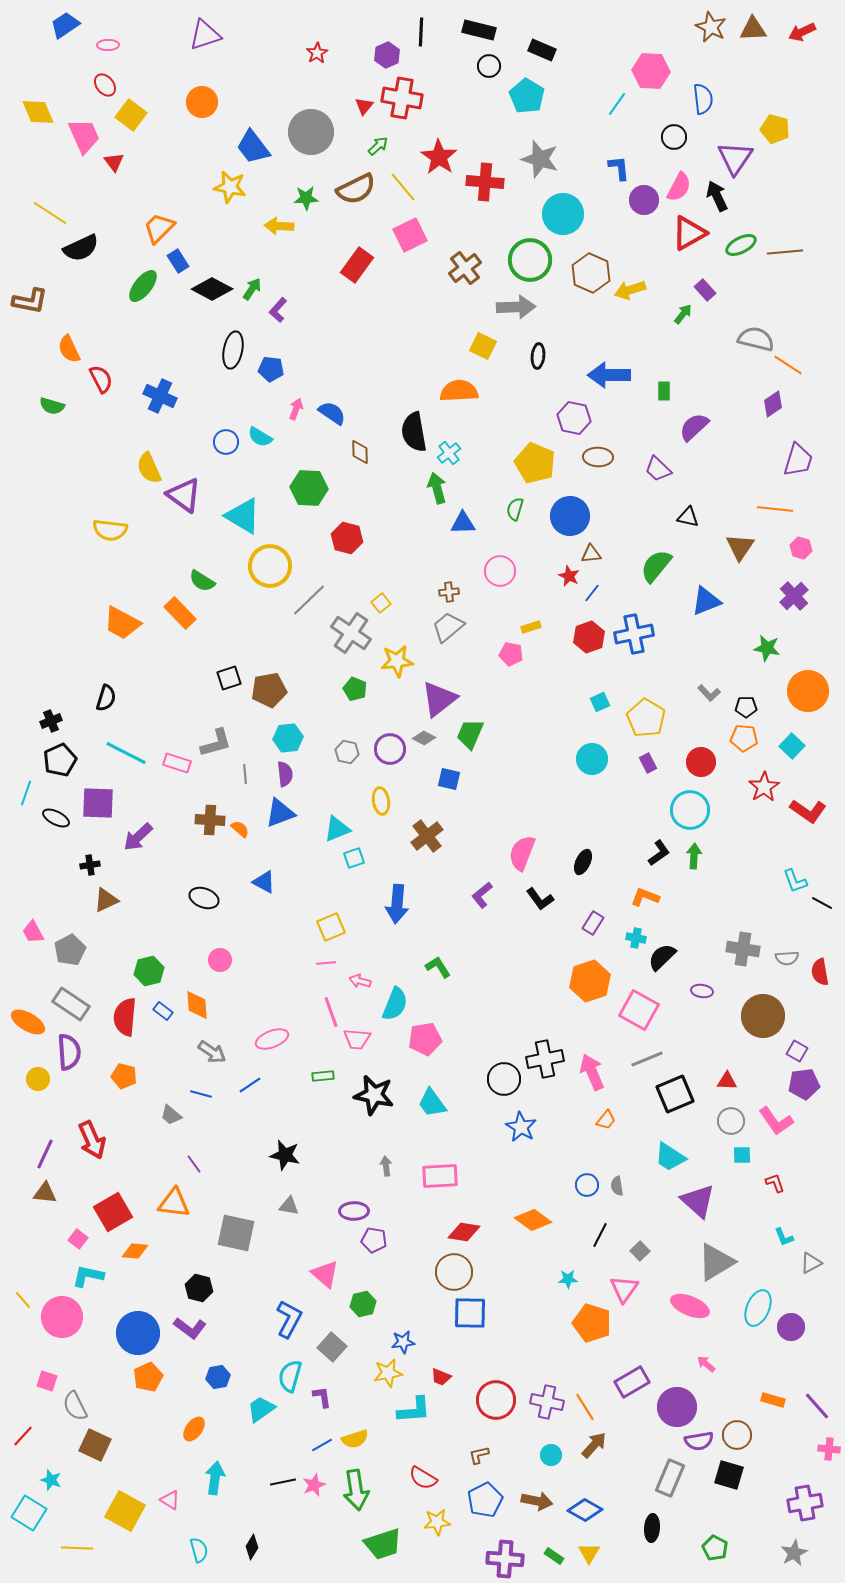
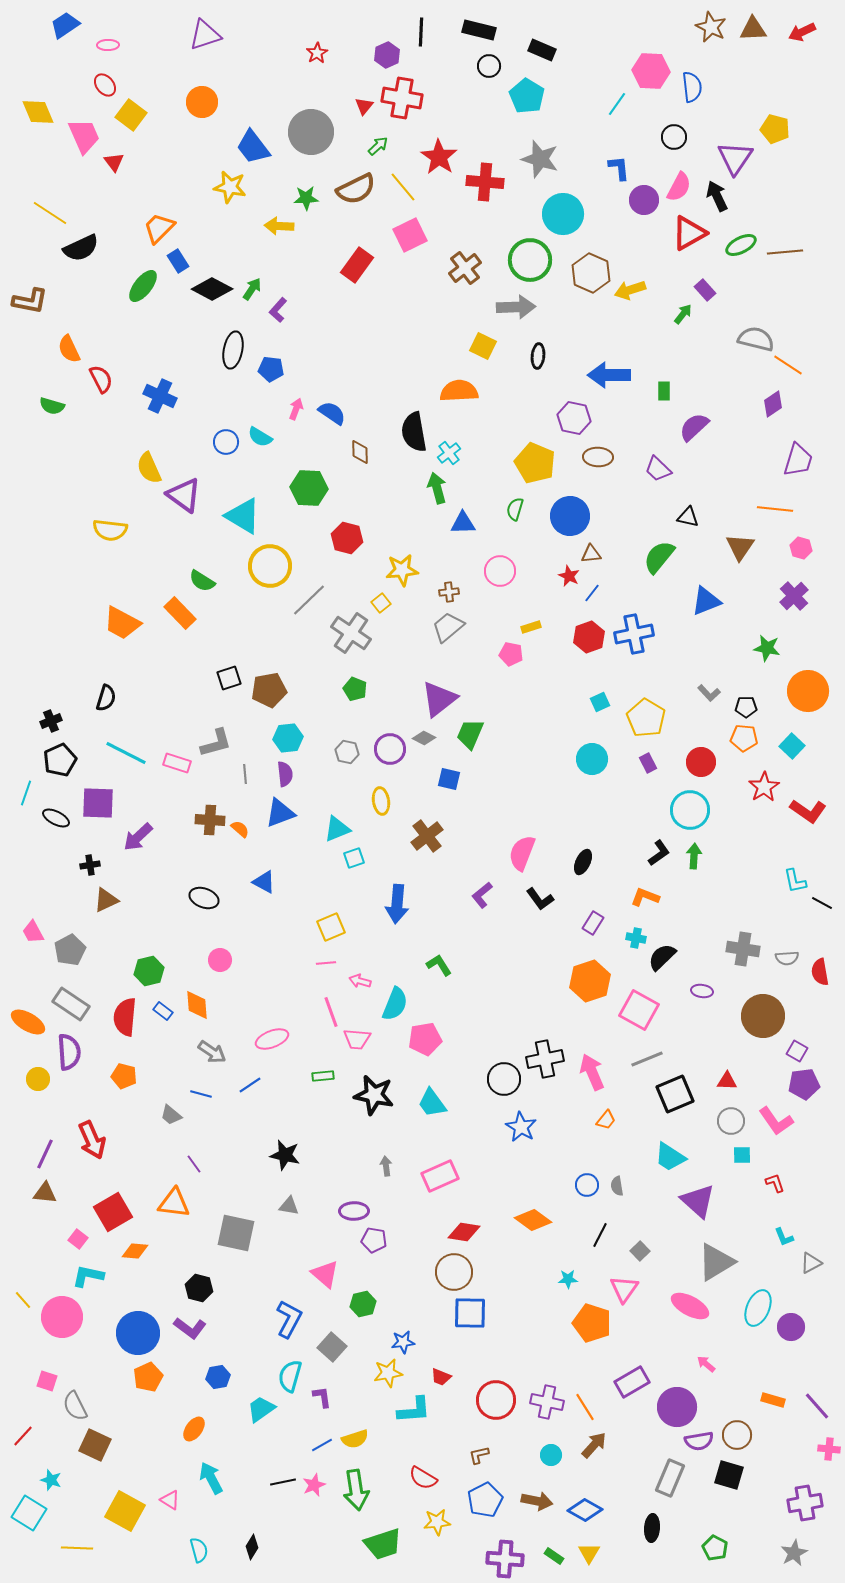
blue semicircle at (703, 99): moved 11 px left, 12 px up
green semicircle at (656, 566): moved 3 px right, 9 px up
yellow star at (397, 661): moved 5 px right, 91 px up
cyan L-shape at (795, 881): rotated 8 degrees clockwise
green L-shape at (438, 967): moved 1 px right, 2 px up
pink rectangle at (440, 1176): rotated 21 degrees counterclockwise
pink ellipse at (690, 1306): rotated 6 degrees clockwise
cyan arrow at (215, 1478): moved 4 px left; rotated 36 degrees counterclockwise
